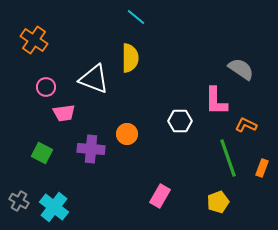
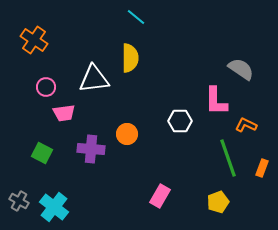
white triangle: rotated 28 degrees counterclockwise
